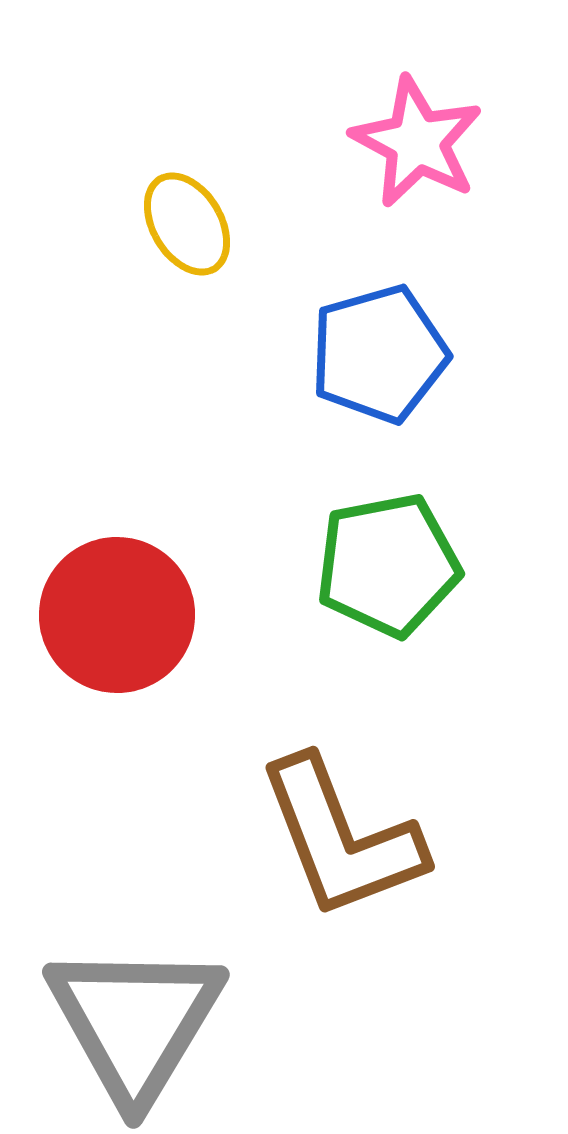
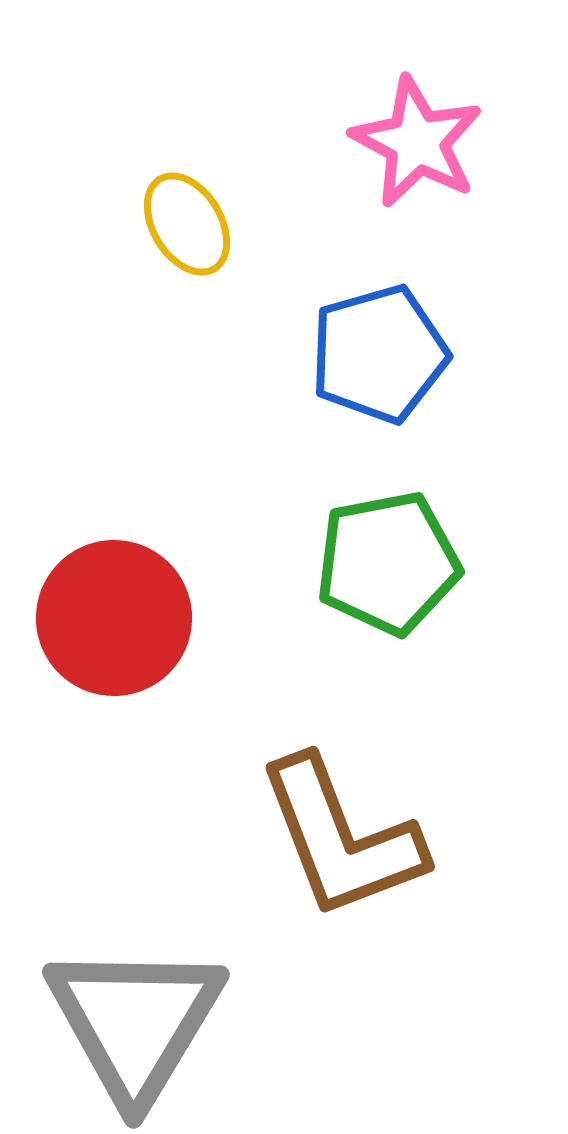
green pentagon: moved 2 px up
red circle: moved 3 px left, 3 px down
